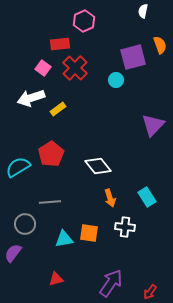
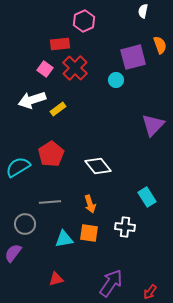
pink square: moved 2 px right, 1 px down
white arrow: moved 1 px right, 2 px down
orange arrow: moved 20 px left, 6 px down
